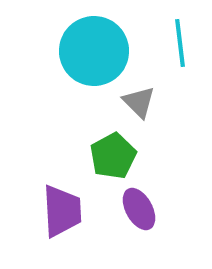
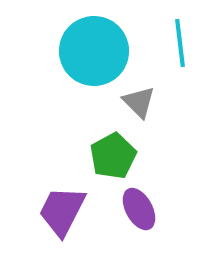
purple trapezoid: rotated 150 degrees counterclockwise
